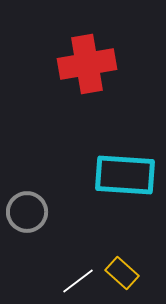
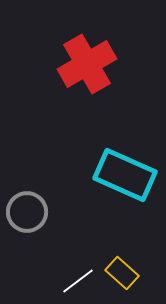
red cross: rotated 20 degrees counterclockwise
cyan rectangle: rotated 20 degrees clockwise
